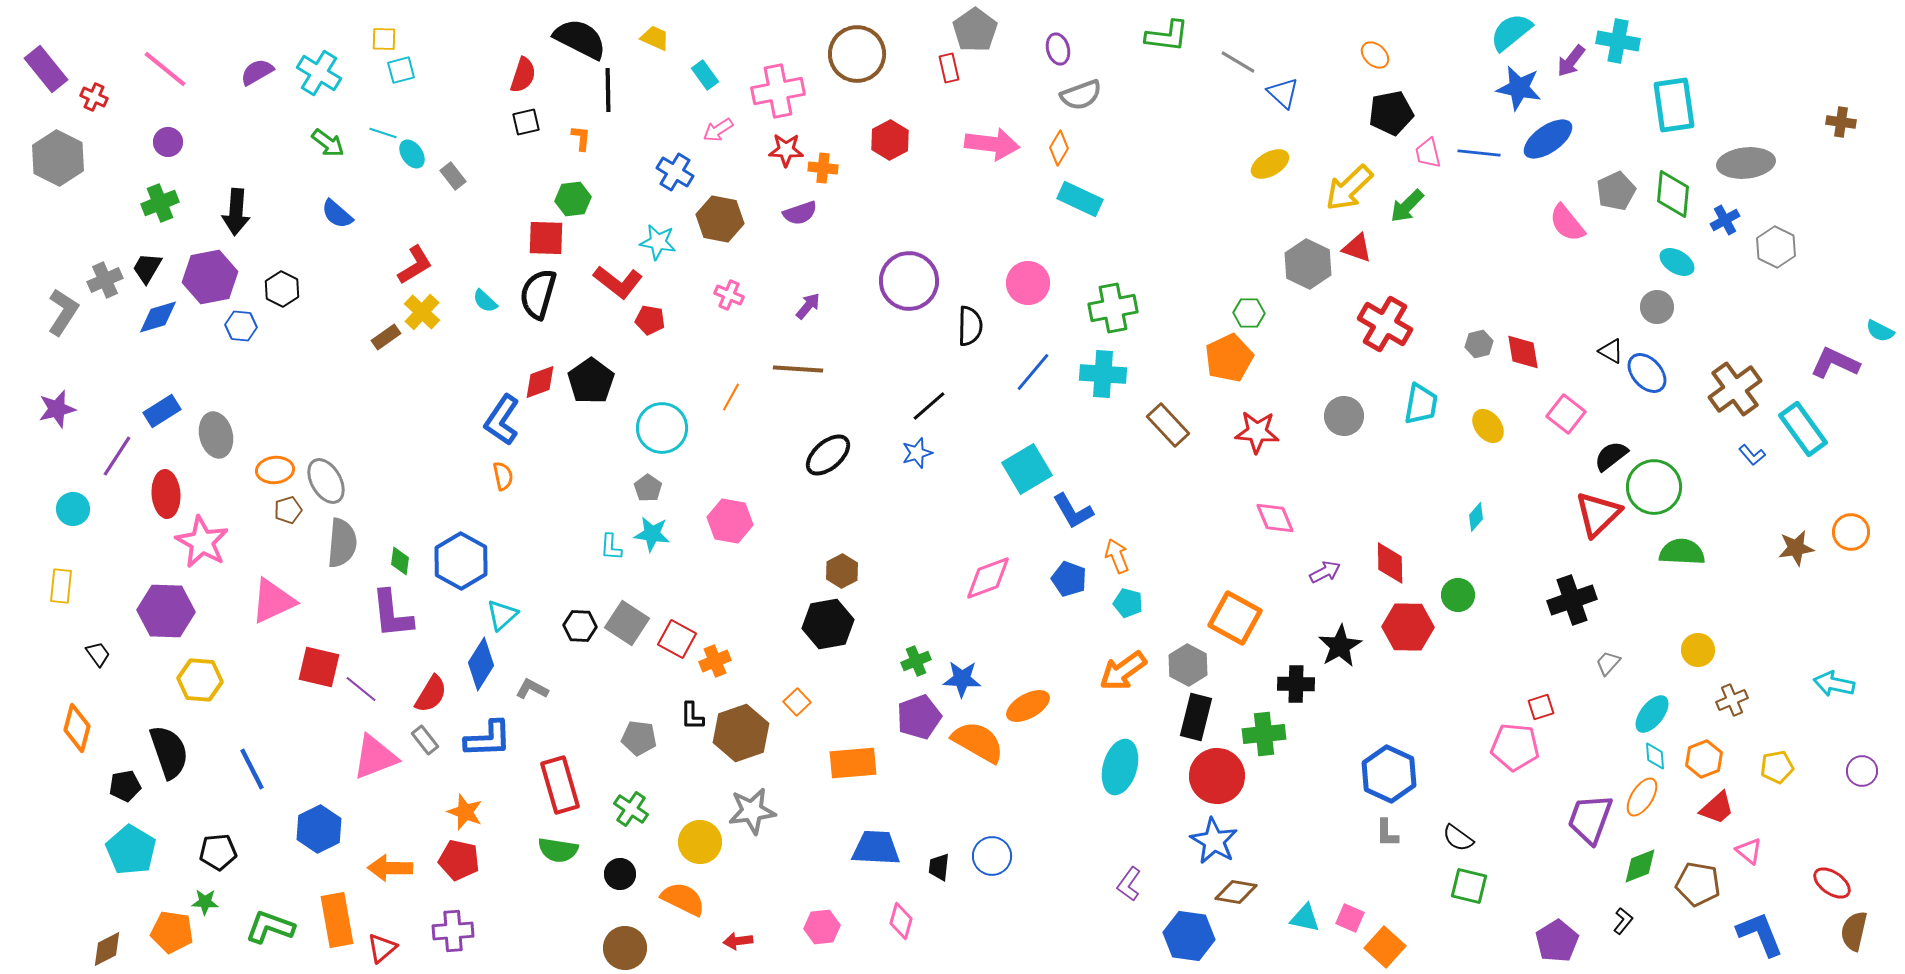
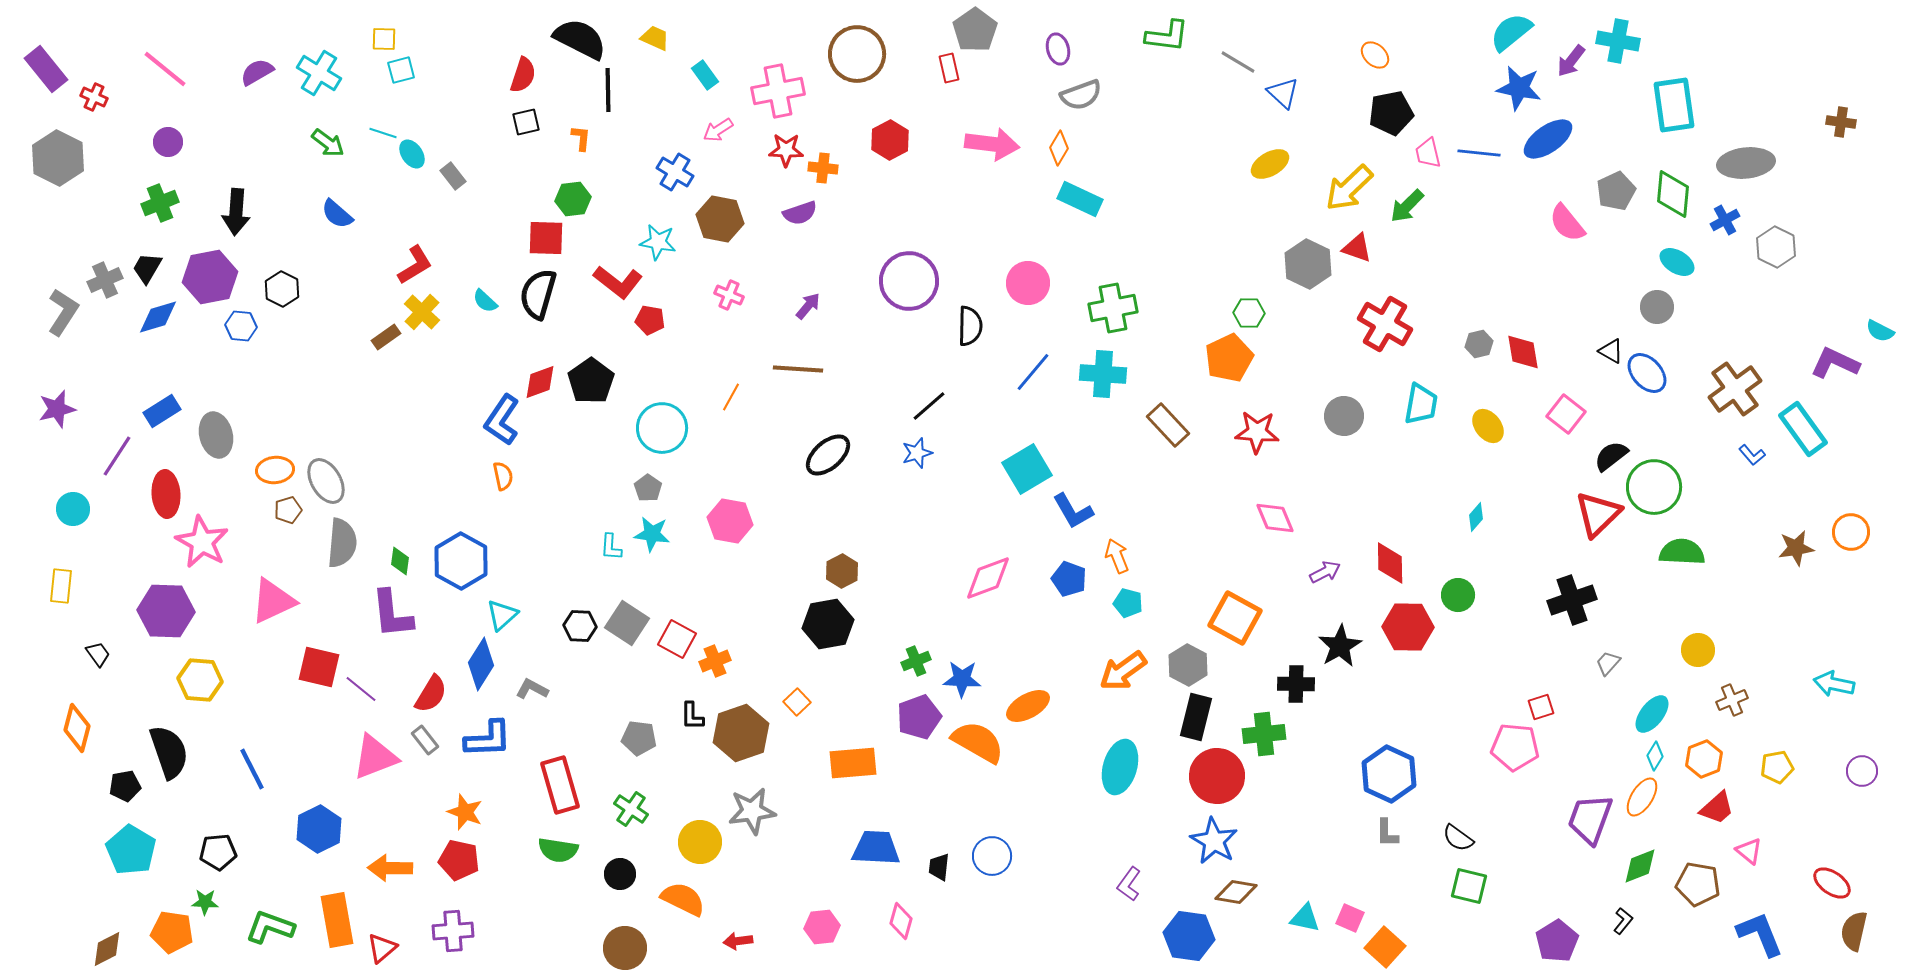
cyan diamond at (1655, 756): rotated 36 degrees clockwise
